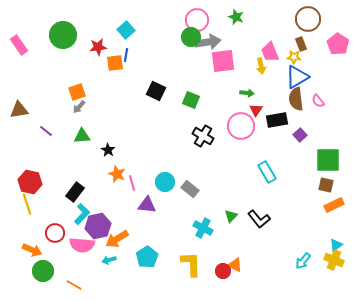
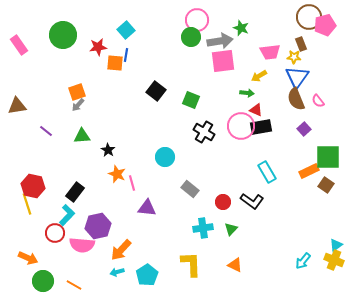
green star at (236, 17): moved 5 px right, 11 px down
brown circle at (308, 19): moved 1 px right, 2 px up
gray arrow at (208, 42): moved 12 px right, 1 px up
pink pentagon at (338, 44): moved 13 px left, 19 px up; rotated 25 degrees clockwise
pink trapezoid at (270, 52): rotated 75 degrees counterclockwise
orange square at (115, 63): rotated 12 degrees clockwise
yellow arrow at (261, 66): moved 2 px left, 10 px down; rotated 70 degrees clockwise
blue triangle at (297, 77): rotated 25 degrees counterclockwise
black square at (156, 91): rotated 12 degrees clockwise
brown semicircle at (296, 99): rotated 15 degrees counterclockwise
gray arrow at (79, 107): moved 1 px left, 2 px up
brown triangle at (19, 110): moved 2 px left, 4 px up
red triangle at (256, 110): rotated 40 degrees counterclockwise
black rectangle at (277, 120): moved 16 px left, 7 px down
purple square at (300, 135): moved 4 px right, 6 px up
black cross at (203, 136): moved 1 px right, 4 px up
green square at (328, 160): moved 3 px up
red hexagon at (30, 182): moved 3 px right, 4 px down
cyan circle at (165, 182): moved 25 px up
brown square at (326, 185): rotated 21 degrees clockwise
purple triangle at (147, 205): moved 3 px down
orange rectangle at (334, 205): moved 25 px left, 34 px up
cyan L-shape at (82, 214): moved 15 px left, 1 px down
green triangle at (231, 216): moved 13 px down
black L-shape at (259, 219): moved 7 px left, 18 px up; rotated 15 degrees counterclockwise
cyan cross at (203, 228): rotated 36 degrees counterclockwise
orange arrow at (117, 239): moved 4 px right, 11 px down; rotated 15 degrees counterclockwise
orange arrow at (32, 250): moved 4 px left, 8 px down
cyan pentagon at (147, 257): moved 18 px down
cyan arrow at (109, 260): moved 8 px right, 12 px down
green circle at (43, 271): moved 10 px down
red circle at (223, 271): moved 69 px up
